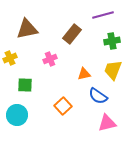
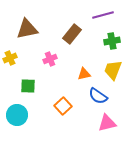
green square: moved 3 px right, 1 px down
